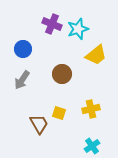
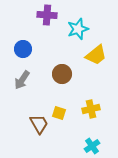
purple cross: moved 5 px left, 9 px up; rotated 18 degrees counterclockwise
